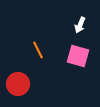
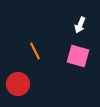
orange line: moved 3 px left, 1 px down
